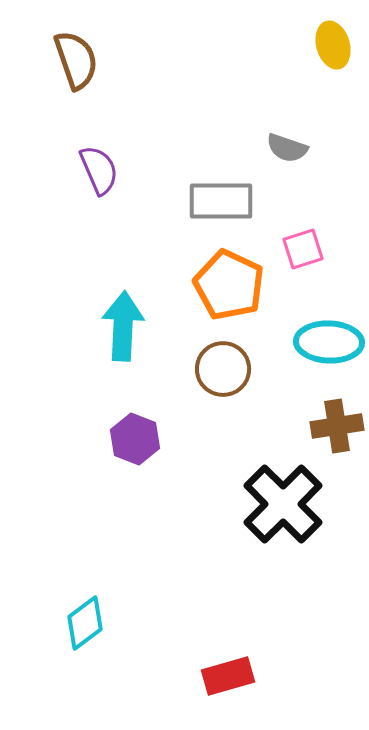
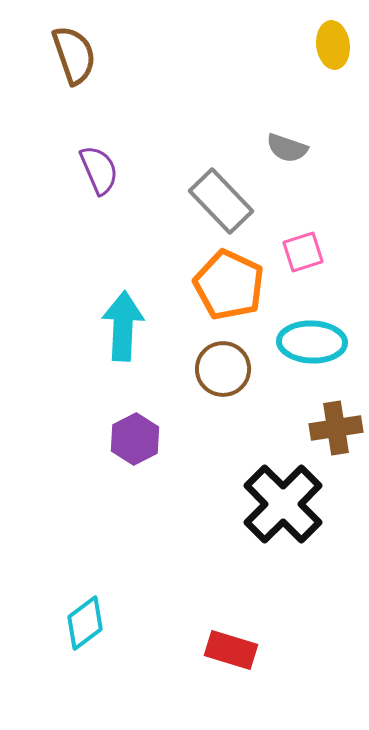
yellow ellipse: rotated 9 degrees clockwise
brown semicircle: moved 2 px left, 5 px up
gray rectangle: rotated 46 degrees clockwise
pink square: moved 3 px down
cyan ellipse: moved 17 px left
brown cross: moved 1 px left, 2 px down
purple hexagon: rotated 12 degrees clockwise
red rectangle: moved 3 px right, 26 px up; rotated 33 degrees clockwise
